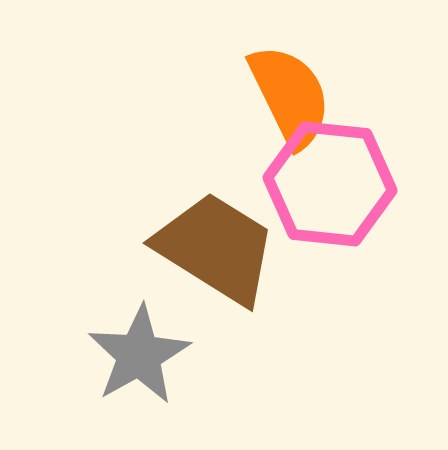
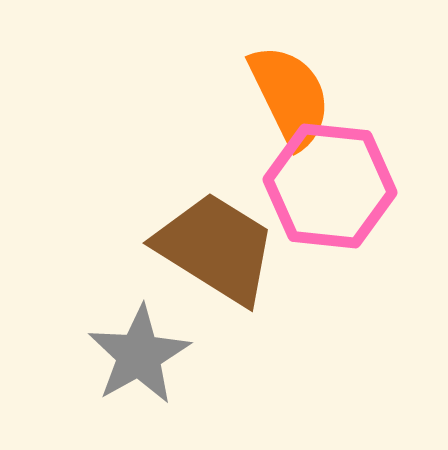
pink hexagon: moved 2 px down
